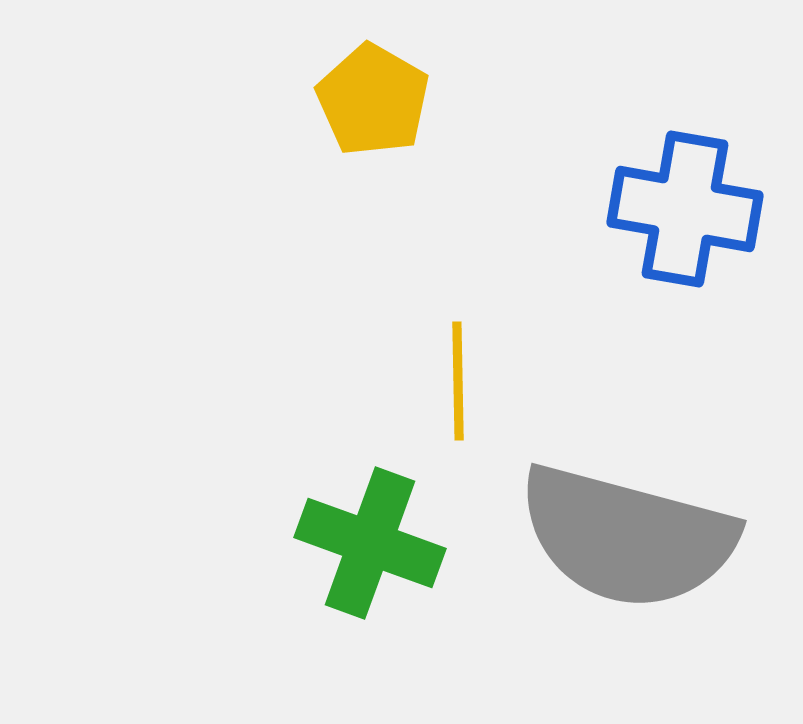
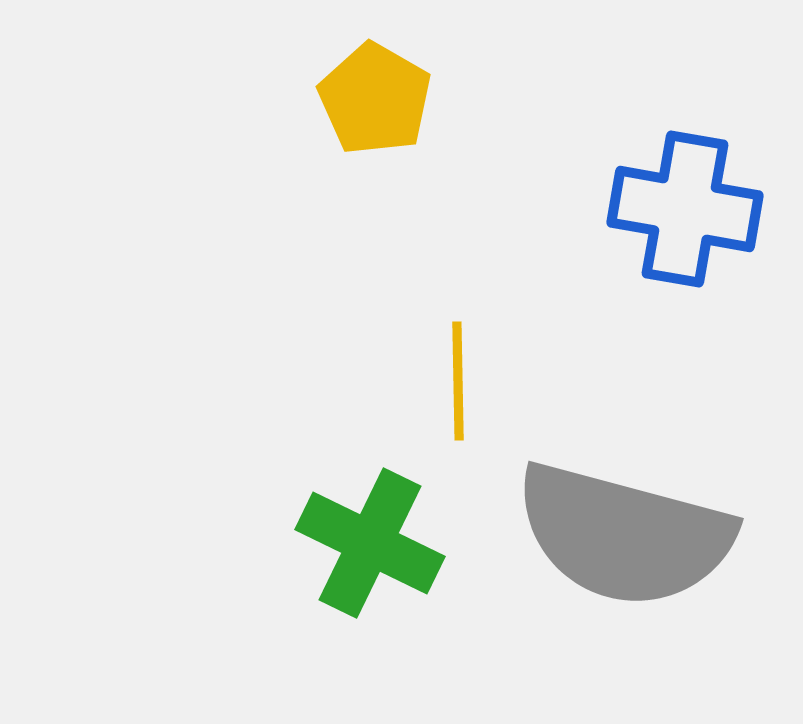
yellow pentagon: moved 2 px right, 1 px up
gray semicircle: moved 3 px left, 2 px up
green cross: rotated 6 degrees clockwise
